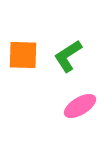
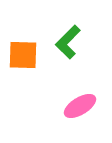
green L-shape: moved 14 px up; rotated 12 degrees counterclockwise
